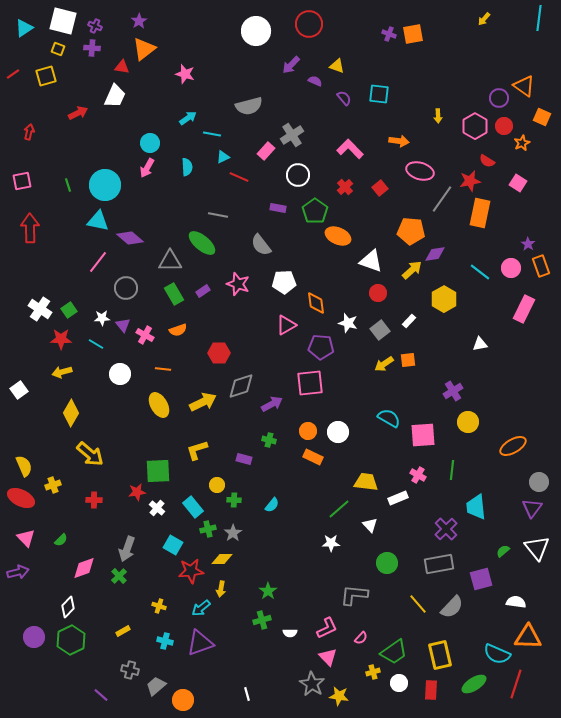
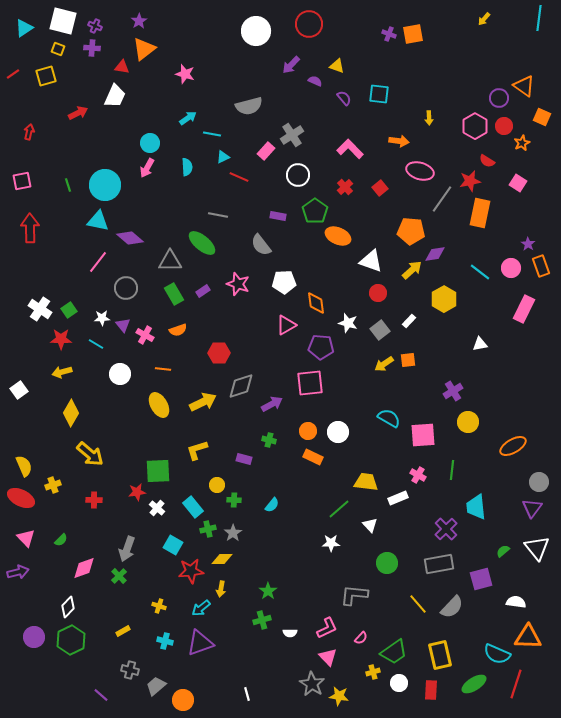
yellow arrow at (438, 116): moved 9 px left, 2 px down
purple rectangle at (278, 208): moved 8 px down
